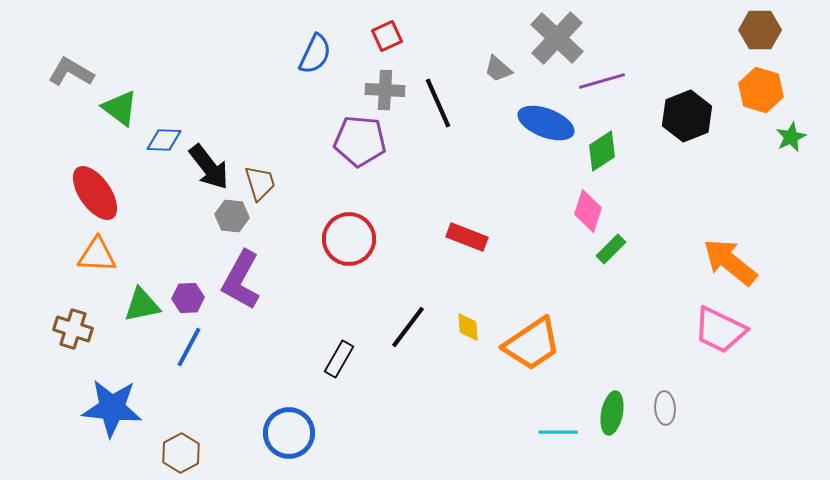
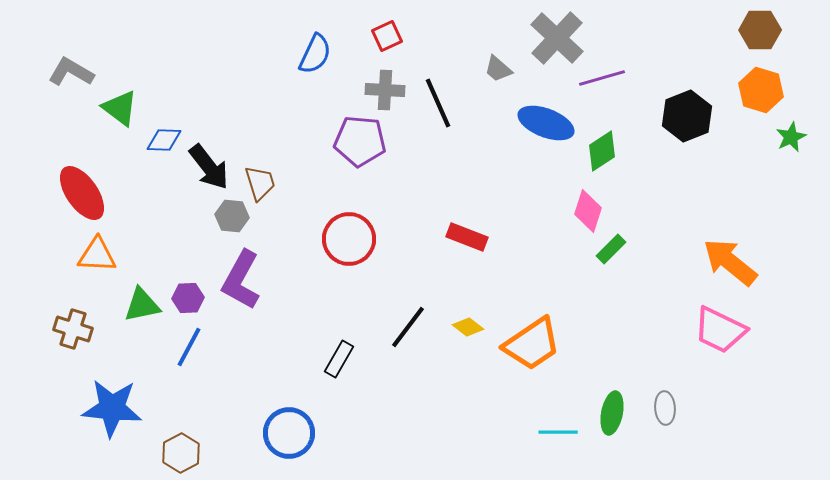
purple line at (602, 81): moved 3 px up
red ellipse at (95, 193): moved 13 px left
yellow diamond at (468, 327): rotated 48 degrees counterclockwise
